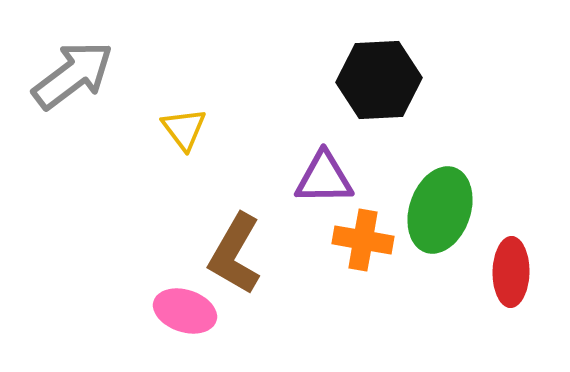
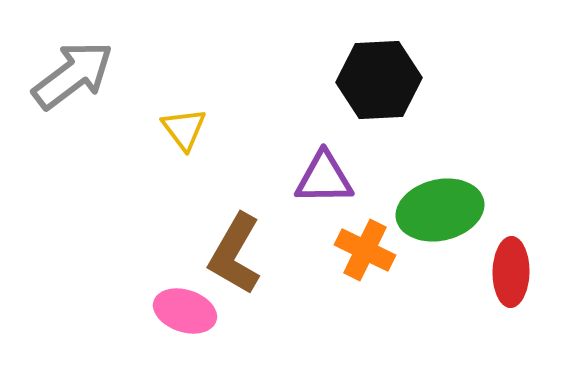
green ellipse: rotated 58 degrees clockwise
orange cross: moved 2 px right, 10 px down; rotated 16 degrees clockwise
